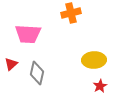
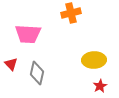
red triangle: rotated 32 degrees counterclockwise
